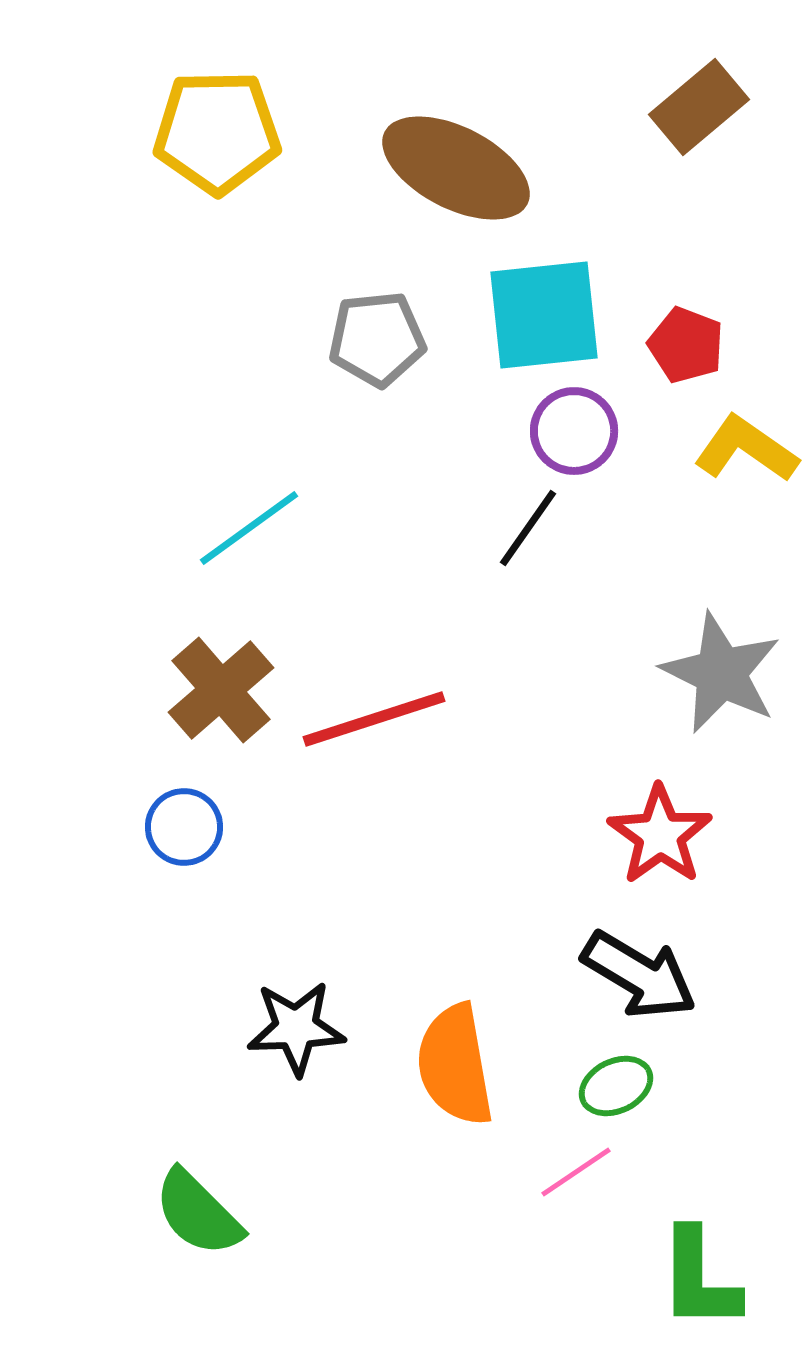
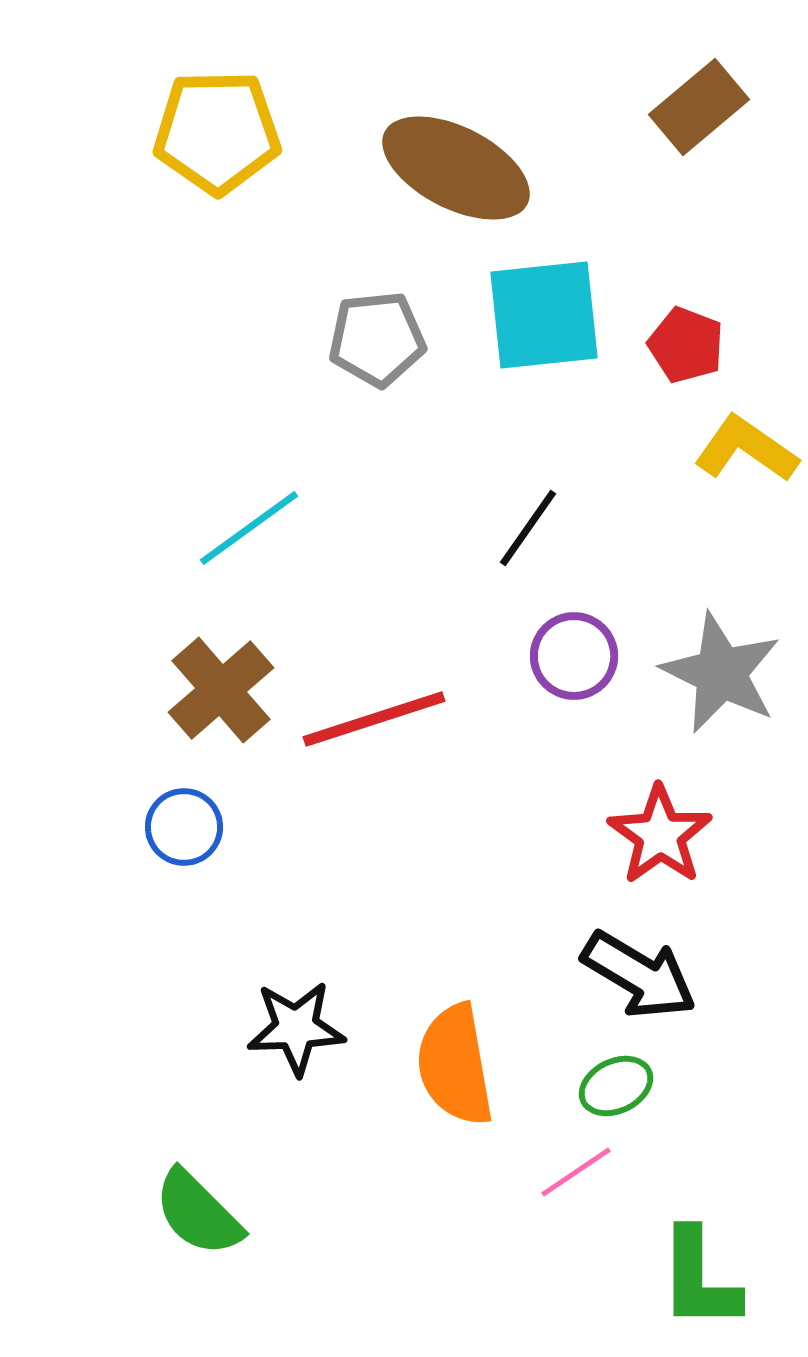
purple circle: moved 225 px down
